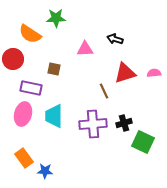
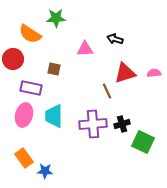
brown line: moved 3 px right
pink ellipse: moved 1 px right, 1 px down
black cross: moved 2 px left, 1 px down
